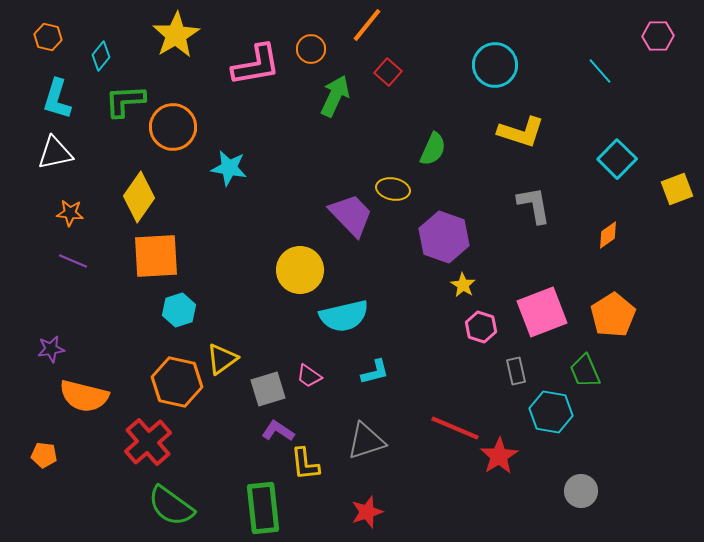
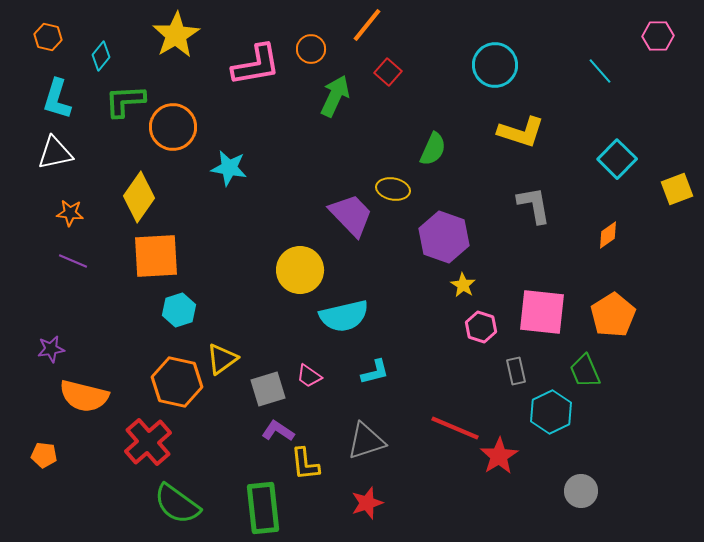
pink square at (542, 312): rotated 27 degrees clockwise
cyan hexagon at (551, 412): rotated 24 degrees clockwise
green semicircle at (171, 506): moved 6 px right, 2 px up
red star at (367, 512): moved 9 px up
